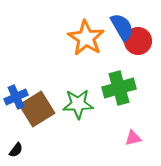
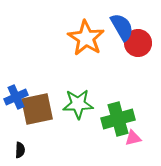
red circle: moved 2 px down
green cross: moved 1 px left, 31 px down
brown square: rotated 20 degrees clockwise
black semicircle: moved 4 px right; rotated 35 degrees counterclockwise
